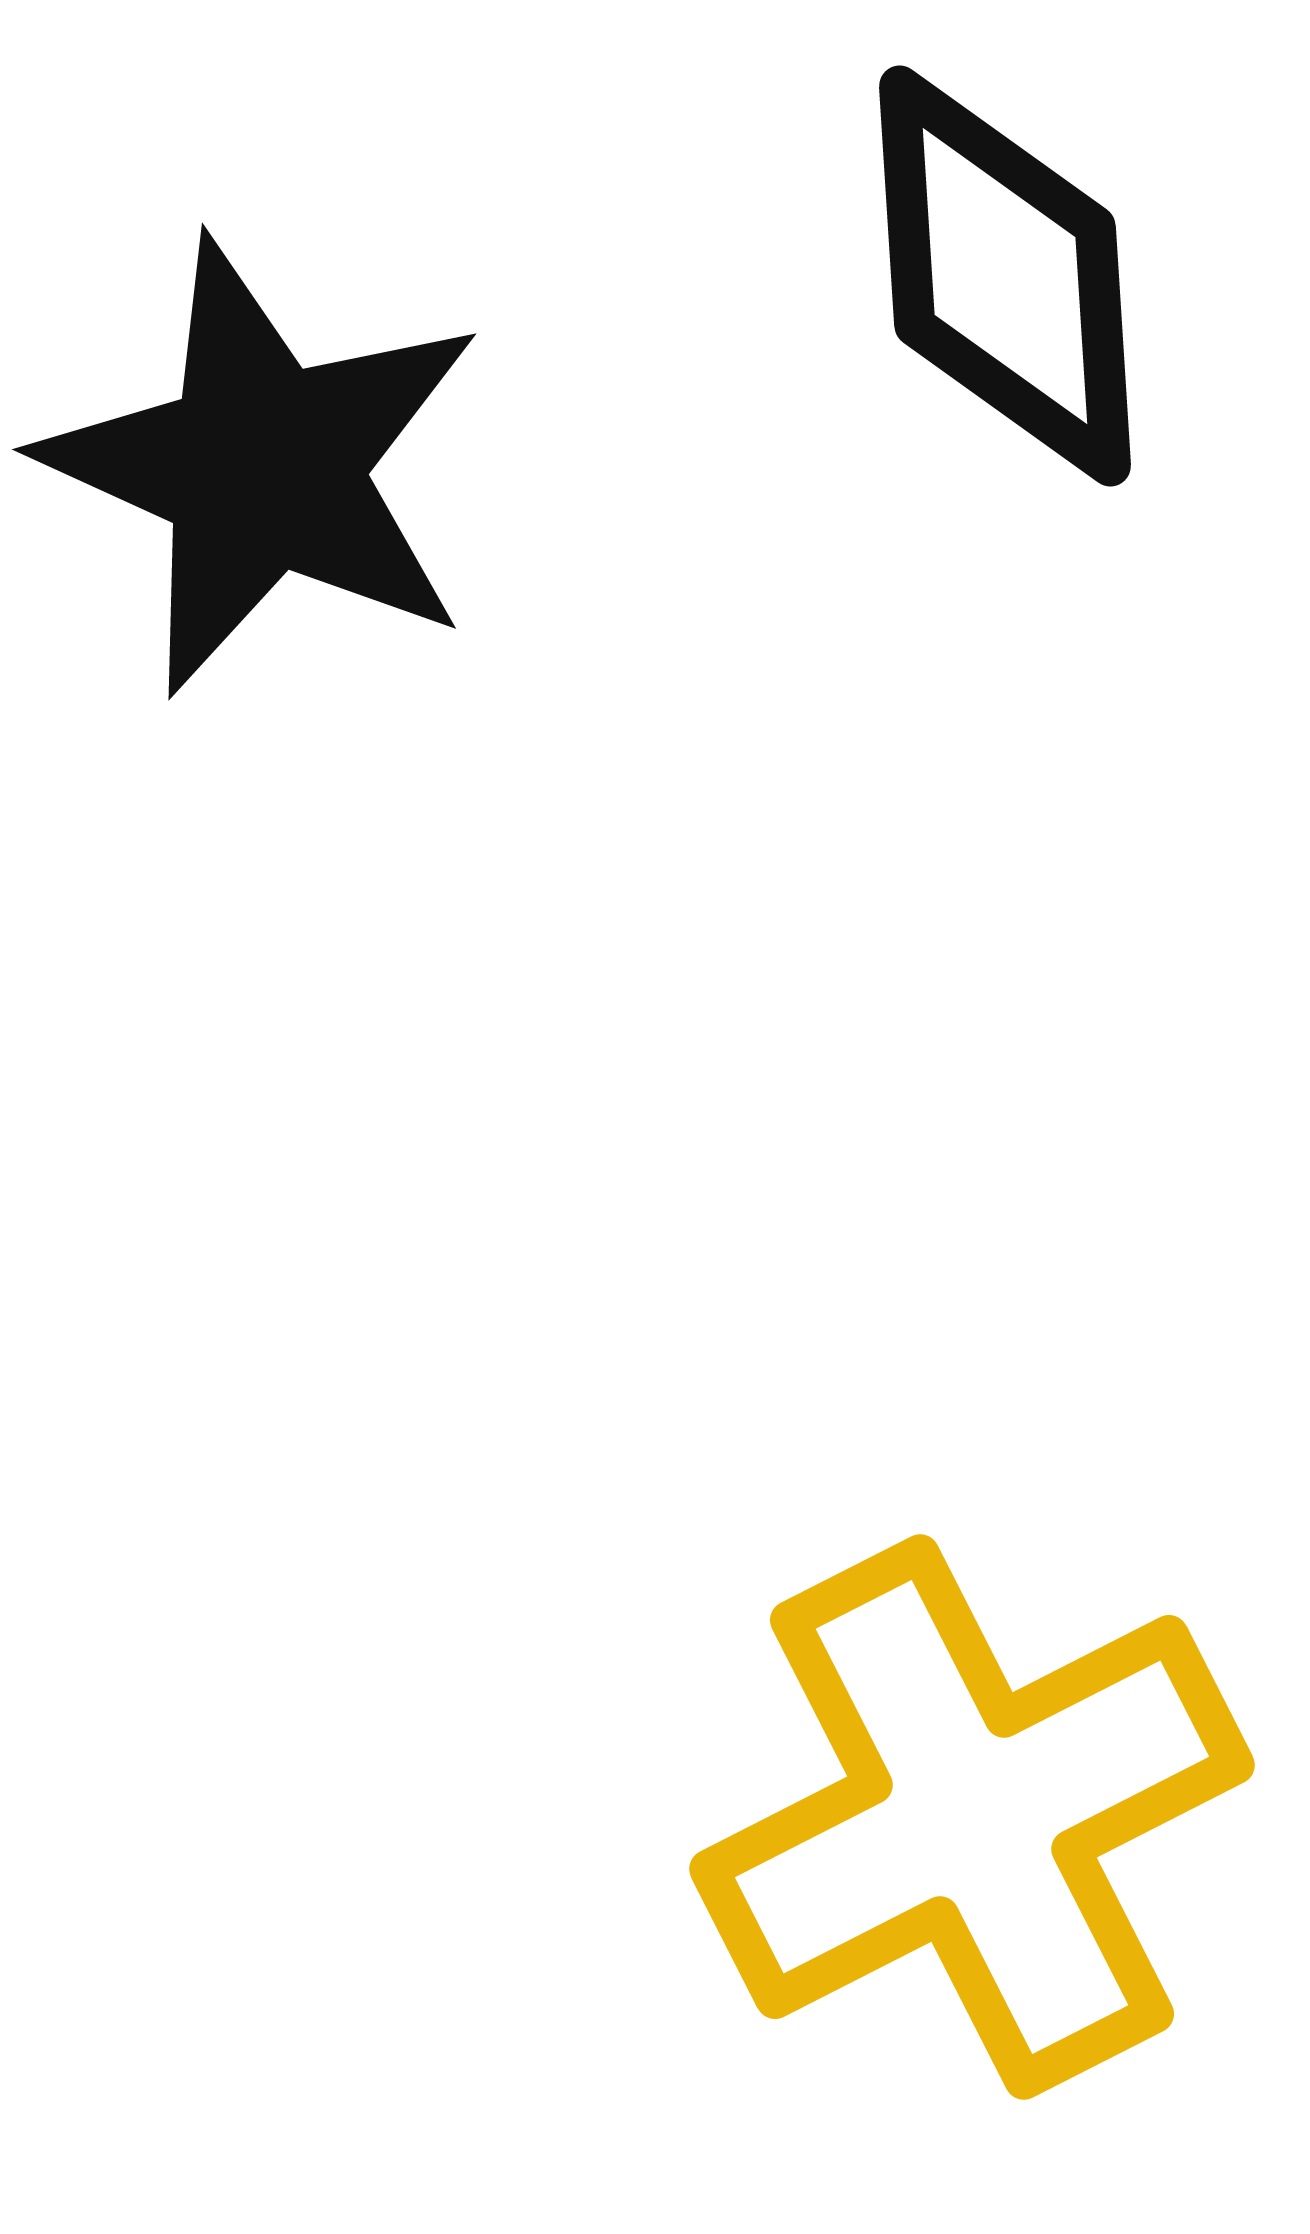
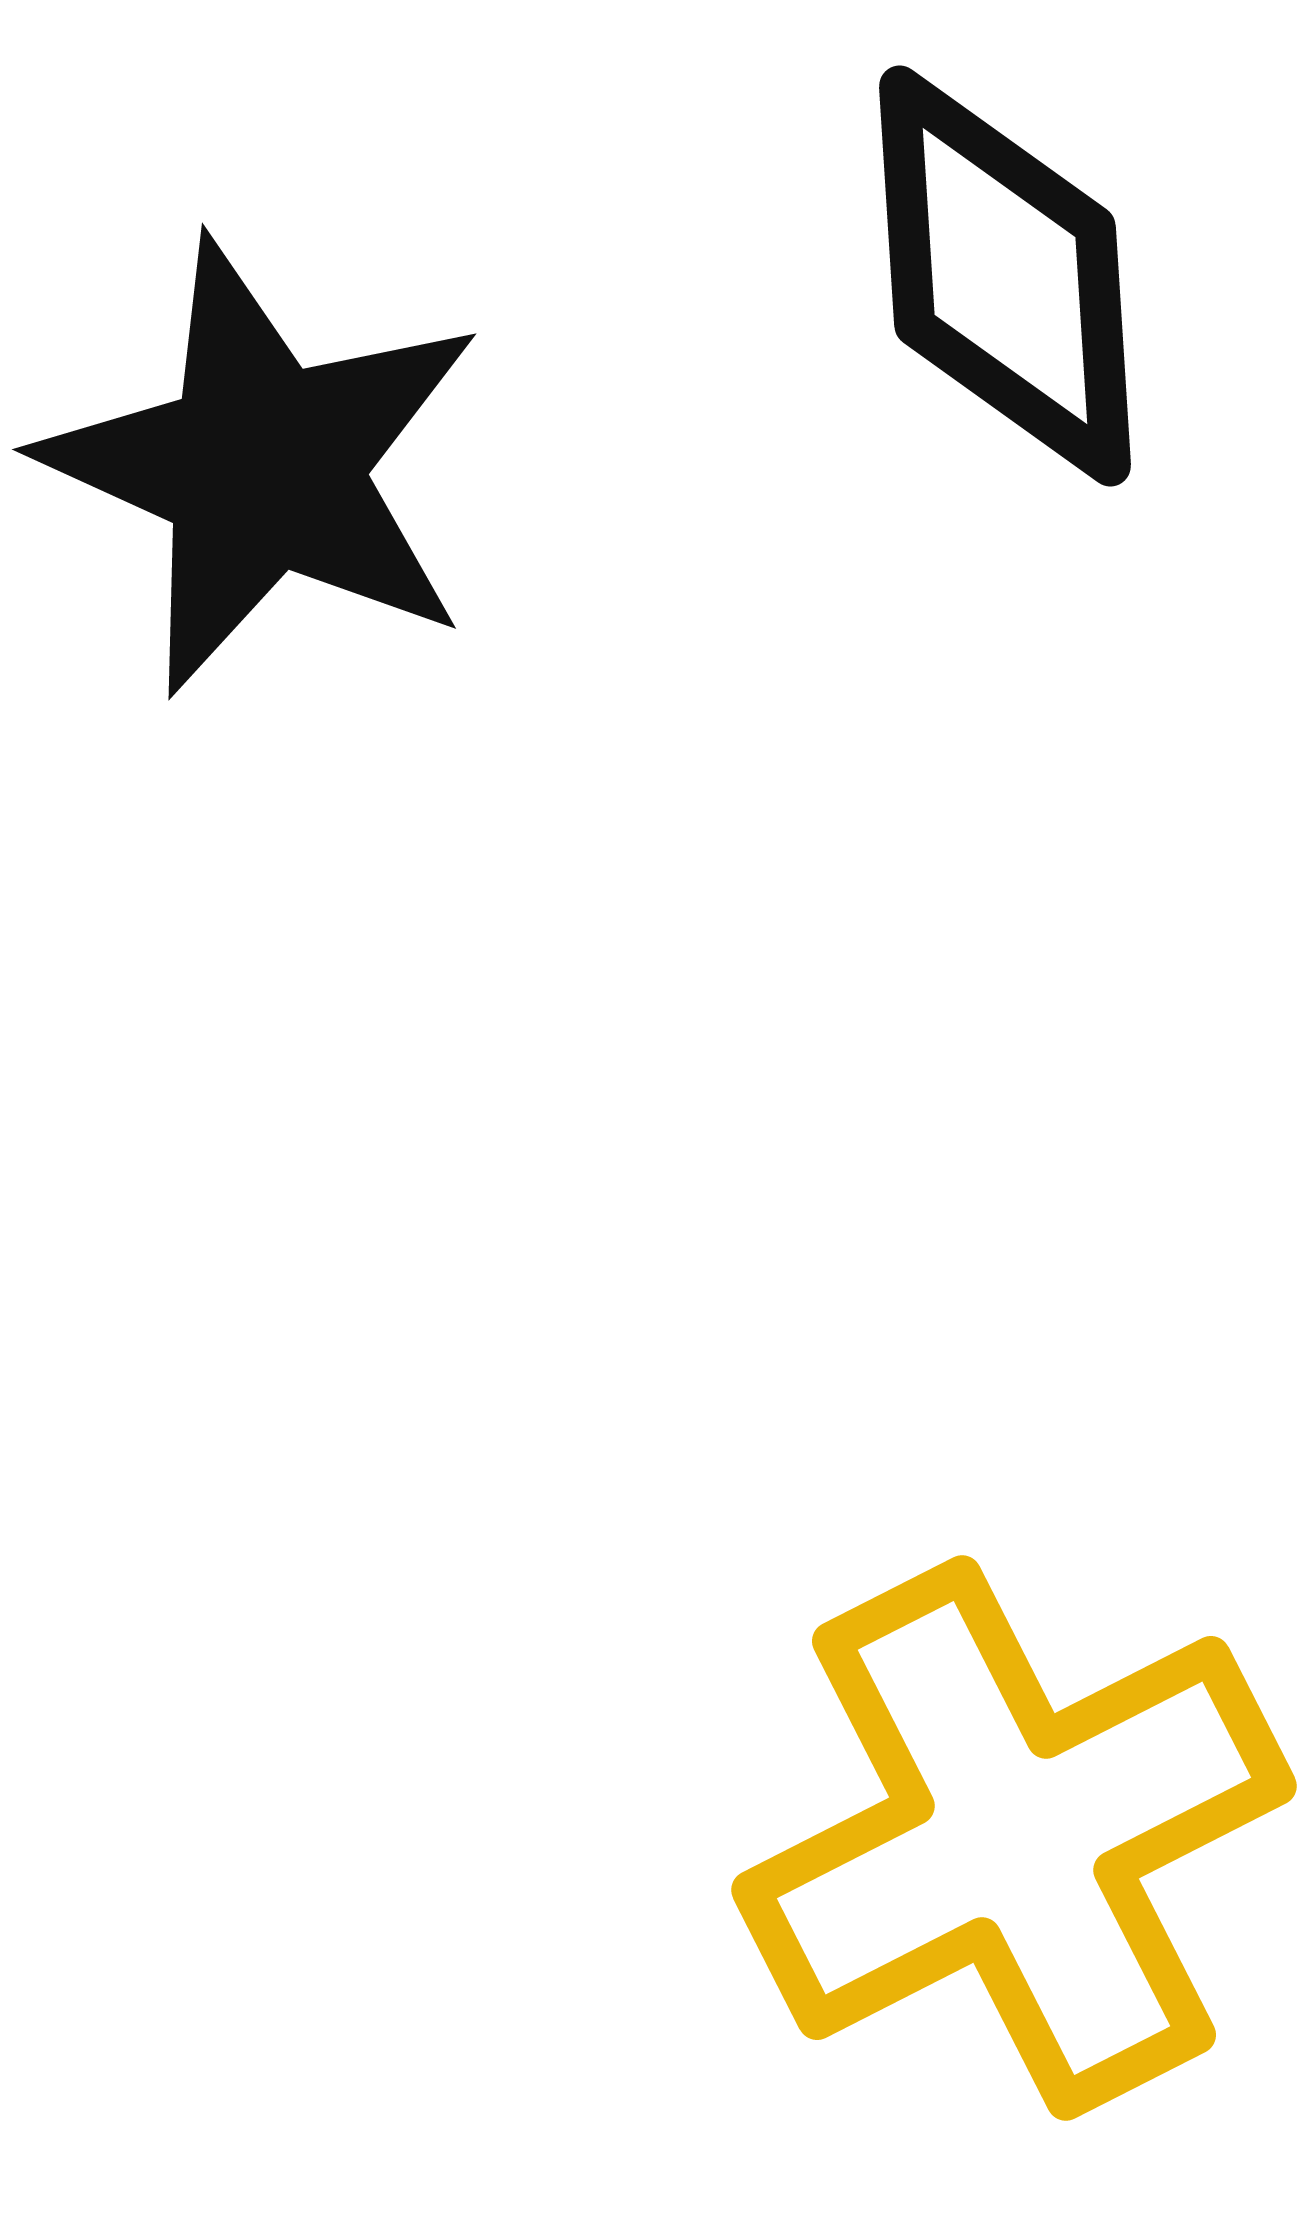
yellow cross: moved 42 px right, 21 px down
